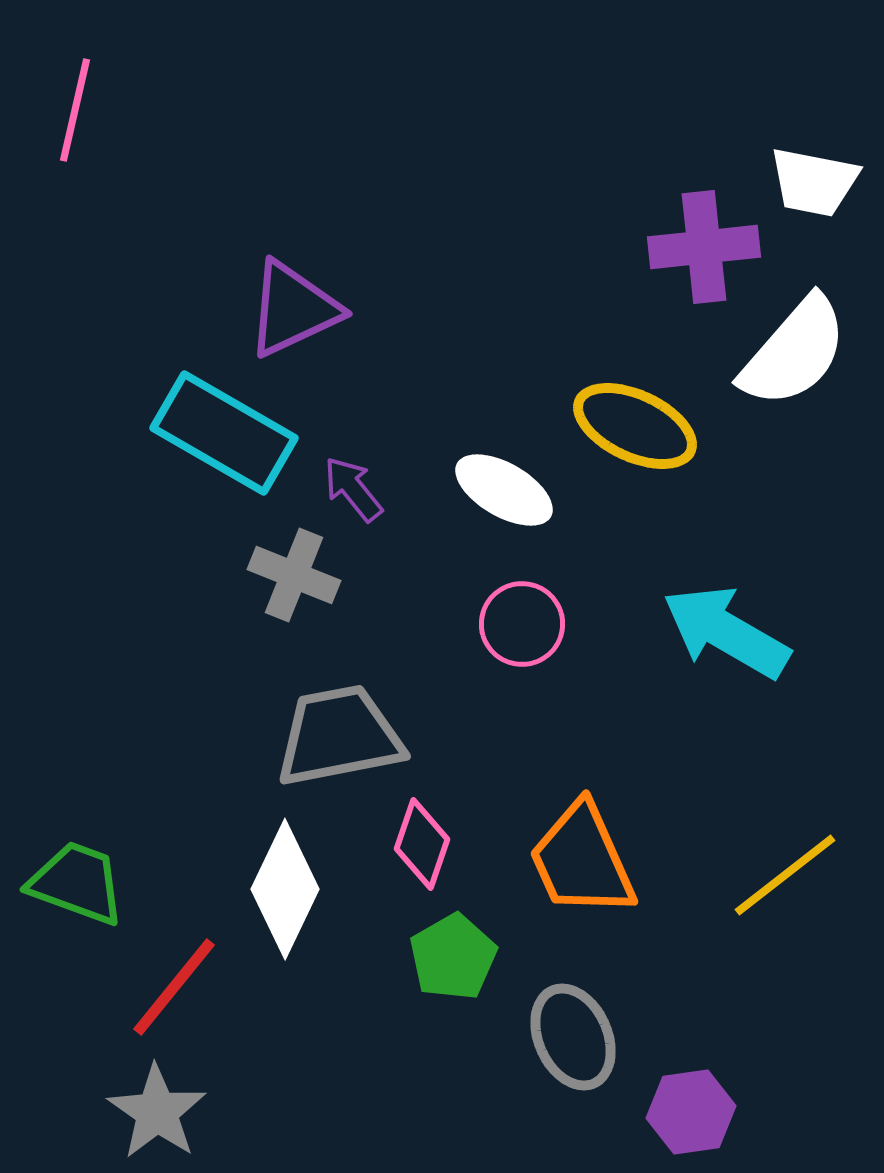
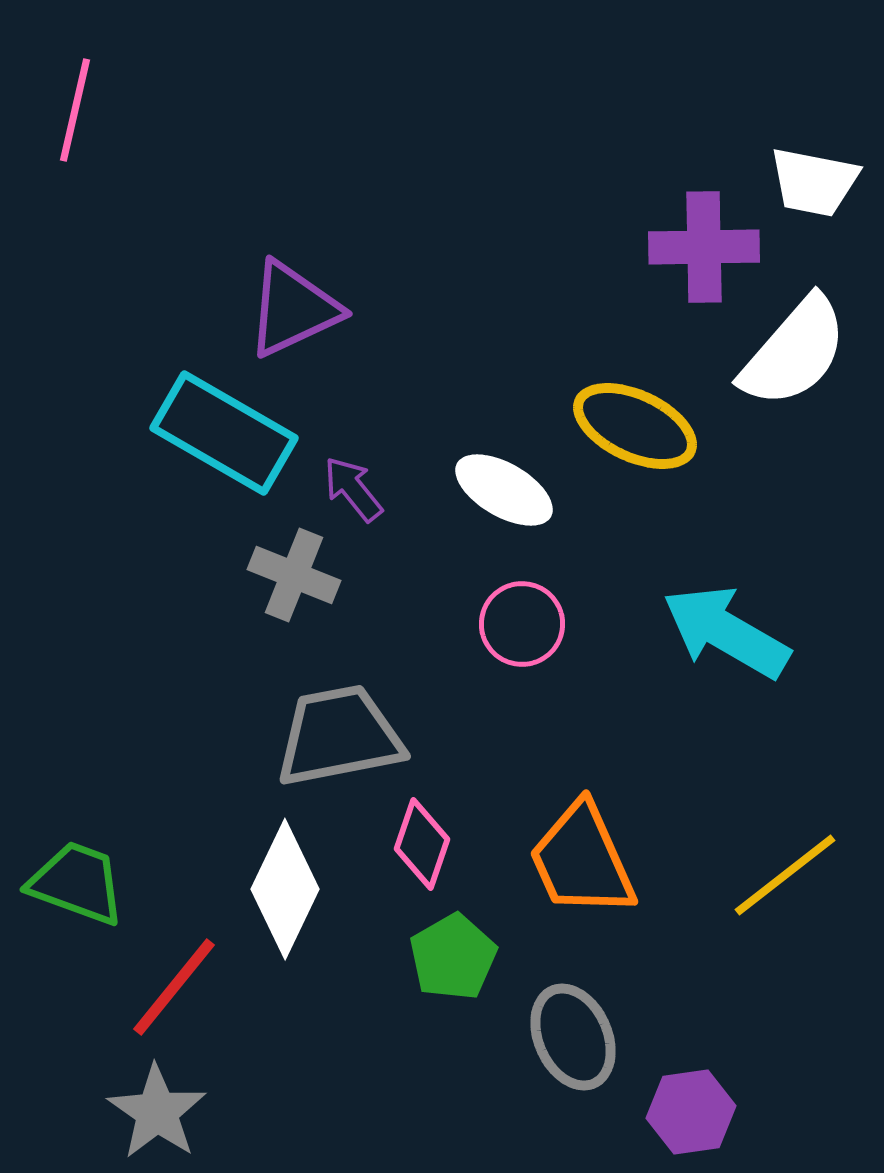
purple cross: rotated 5 degrees clockwise
